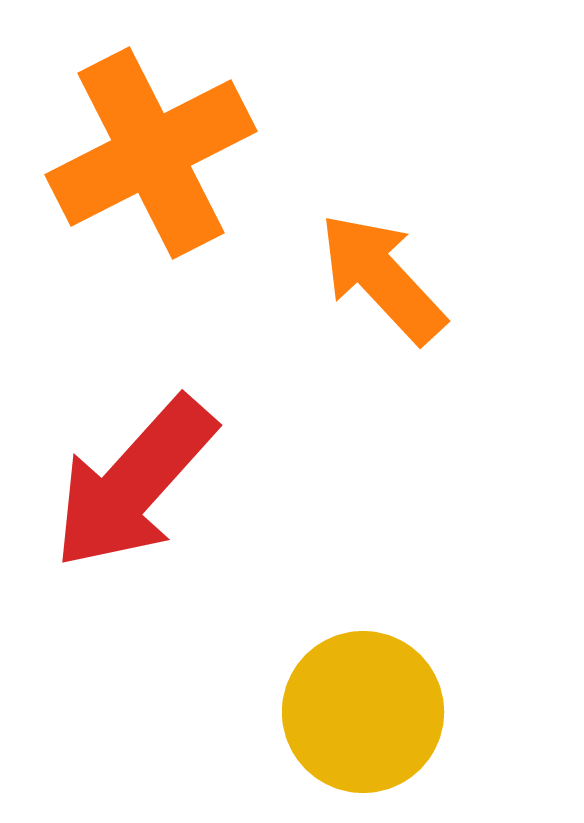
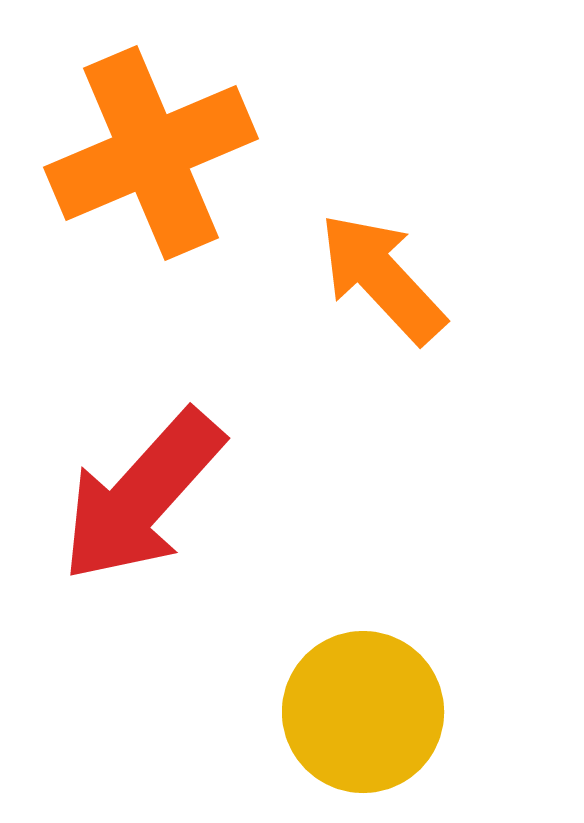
orange cross: rotated 4 degrees clockwise
red arrow: moved 8 px right, 13 px down
